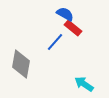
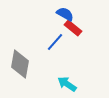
gray diamond: moved 1 px left
cyan arrow: moved 17 px left
